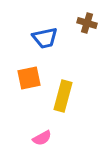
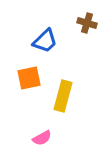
blue trapezoid: moved 3 px down; rotated 32 degrees counterclockwise
